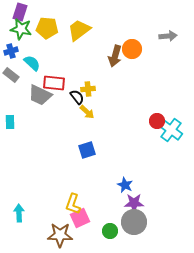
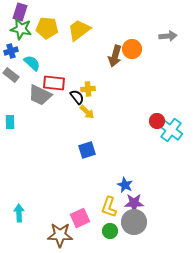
yellow L-shape: moved 36 px right, 3 px down
